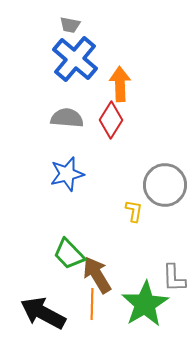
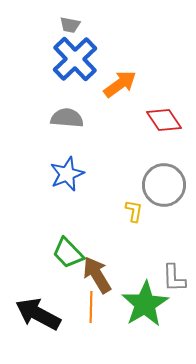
blue cross: rotated 6 degrees clockwise
orange arrow: rotated 56 degrees clockwise
red diamond: moved 53 px right; rotated 66 degrees counterclockwise
blue star: rotated 8 degrees counterclockwise
gray circle: moved 1 px left
green trapezoid: moved 1 px left, 1 px up
orange line: moved 1 px left, 3 px down
black arrow: moved 5 px left, 1 px down
